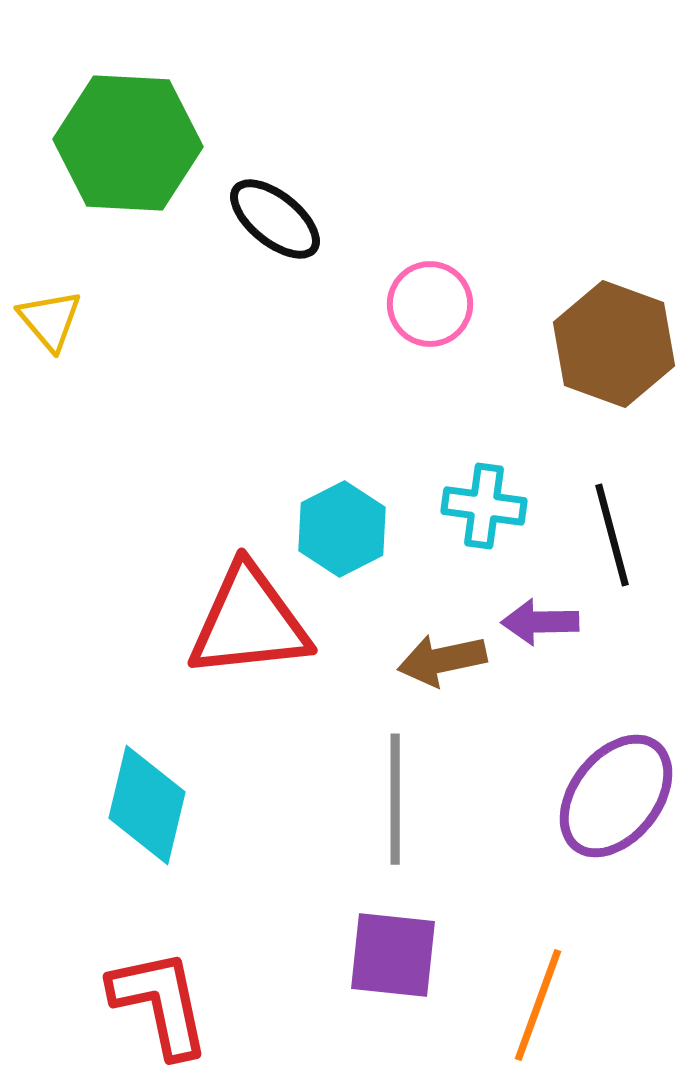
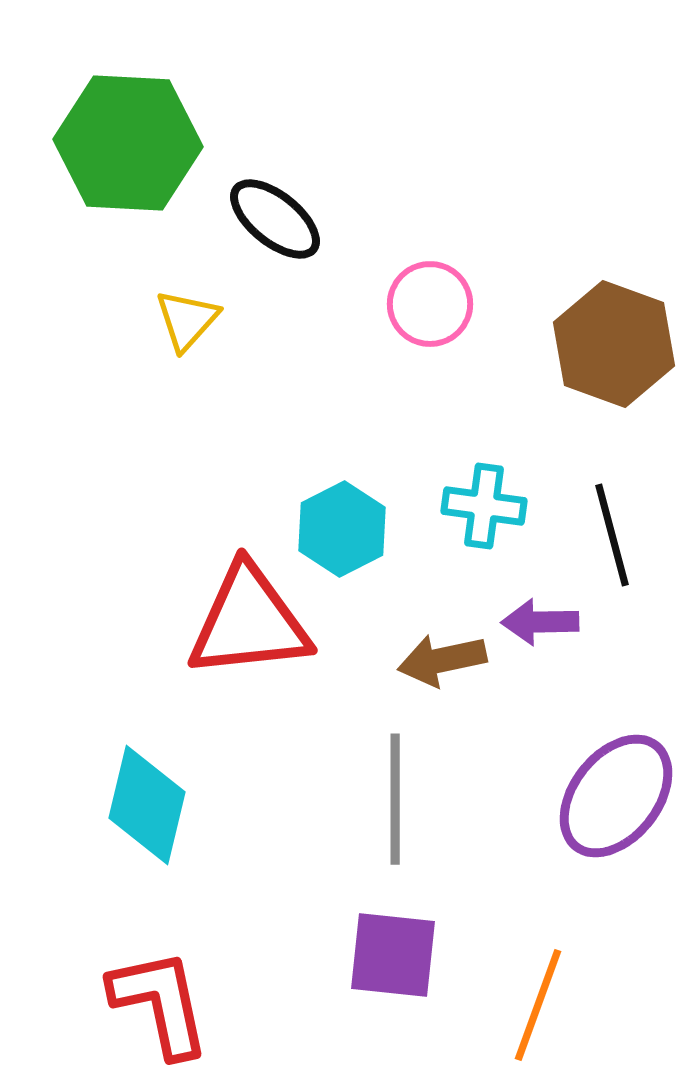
yellow triangle: moved 137 px right; rotated 22 degrees clockwise
